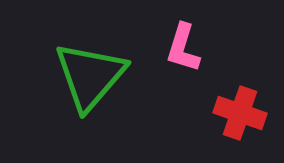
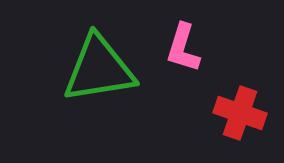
green triangle: moved 9 px right, 7 px up; rotated 40 degrees clockwise
